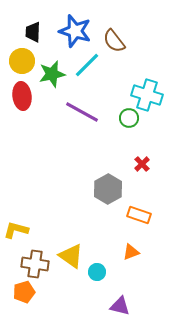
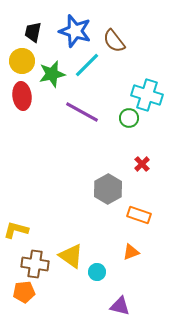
black trapezoid: rotated 10 degrees clockwise
orange pentagon: rotated 10 degrees clockwise
